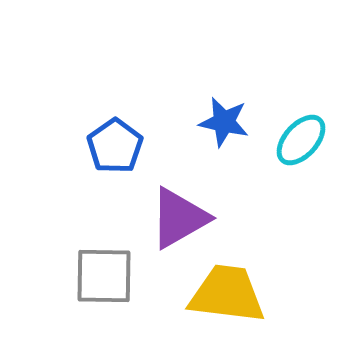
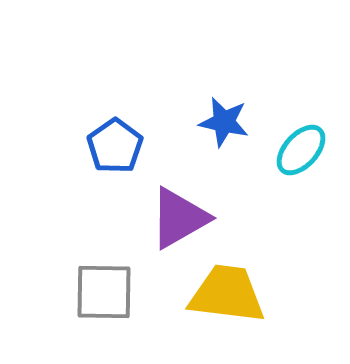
cyan ellipse: moved 10 px down
gray square: moved 16 px down
